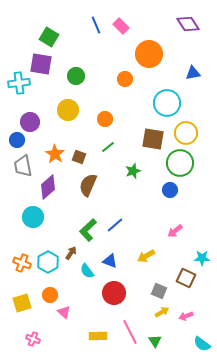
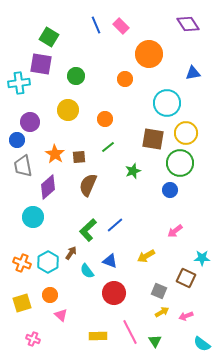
brown square at (79, 157): rotated 24 degrees counterclockwise
pink triangle at (64, 312): moved 3 px left, 3 px down
